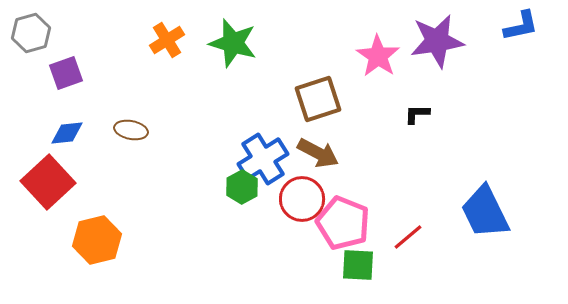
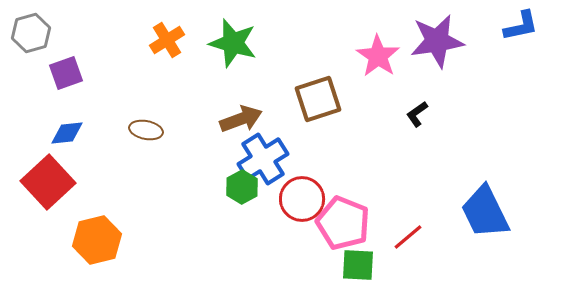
black L-shape: rotated 36 degrees counterclockwise
brown ellipse: moved 15 px right
brown arrow: moved 77 px left, 34 px up; rotated 48 degrees counterclockwise
